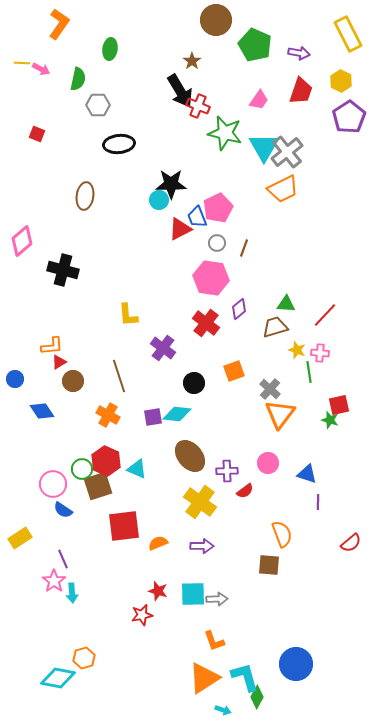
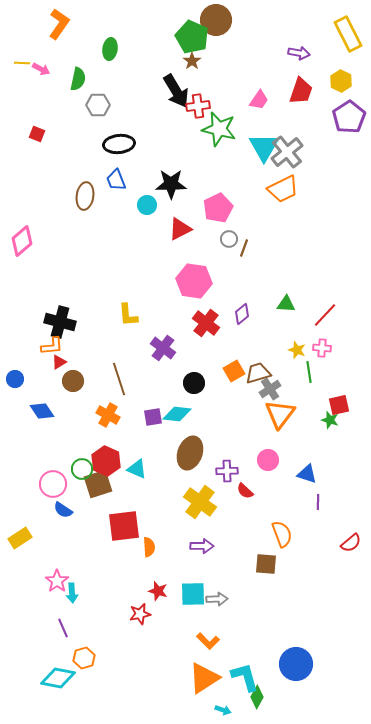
green pentagon at (255, 45): moved 63 px left, 8 px up
black arrow at (180, 91): moved 4 px left
red cross at (198, 106): rotated 30 degrees counterclockwise
green star at (225, 133): moved 6 px left, 4 px up
cyan circle at (159, 200): moved 12 px left, 5 px down
blue trapezoid at (197, 217): moved 81 px left, 37 px up
gray circle at (217, 243): moved 12 px right, 4 px up
black cross at (63, 270): moved 3 px left, 52 px down
pink hexagon at (211, 278): moved 17 px left, 3 px down
purple diamond at (239, 309): moved 3 px right, 5 px down
brown trapezoid at (275, 327): moved 17 px left, 46 px down
pink cross at (320, 353): moved 2 px right, 5 px up
orange square at (234, 371): rotated 10 degrees counterclockwise
brown line at (119, 376): moved 3 px down
gray cross at (270, 389): rotated 15 degrees clockwise
brown ellipse at (190, 456): moved 3 px up; rotated 60 degrees clockwise
pink circle at (268, 463): moved 3 px up
brown square at (98, 486): moved 2 px up
red semicircle at (245, 491): rotated 78 degrees clockwise
orange semicircle at (158, 543): moved 9 px left, 4 px down; rotated 108 degrees clockwise
purple line at (63, 559): moved 69 px down
brown square at (269, 565): moved 3 px left, 1 px up
pink star at (54, 581): moved 3 px right
red star at (142, 615): moved 2 px left, 1 px up
orange L-shape at (214, 641): moved 6 px left; rotated 25 degrees counterclockwise
